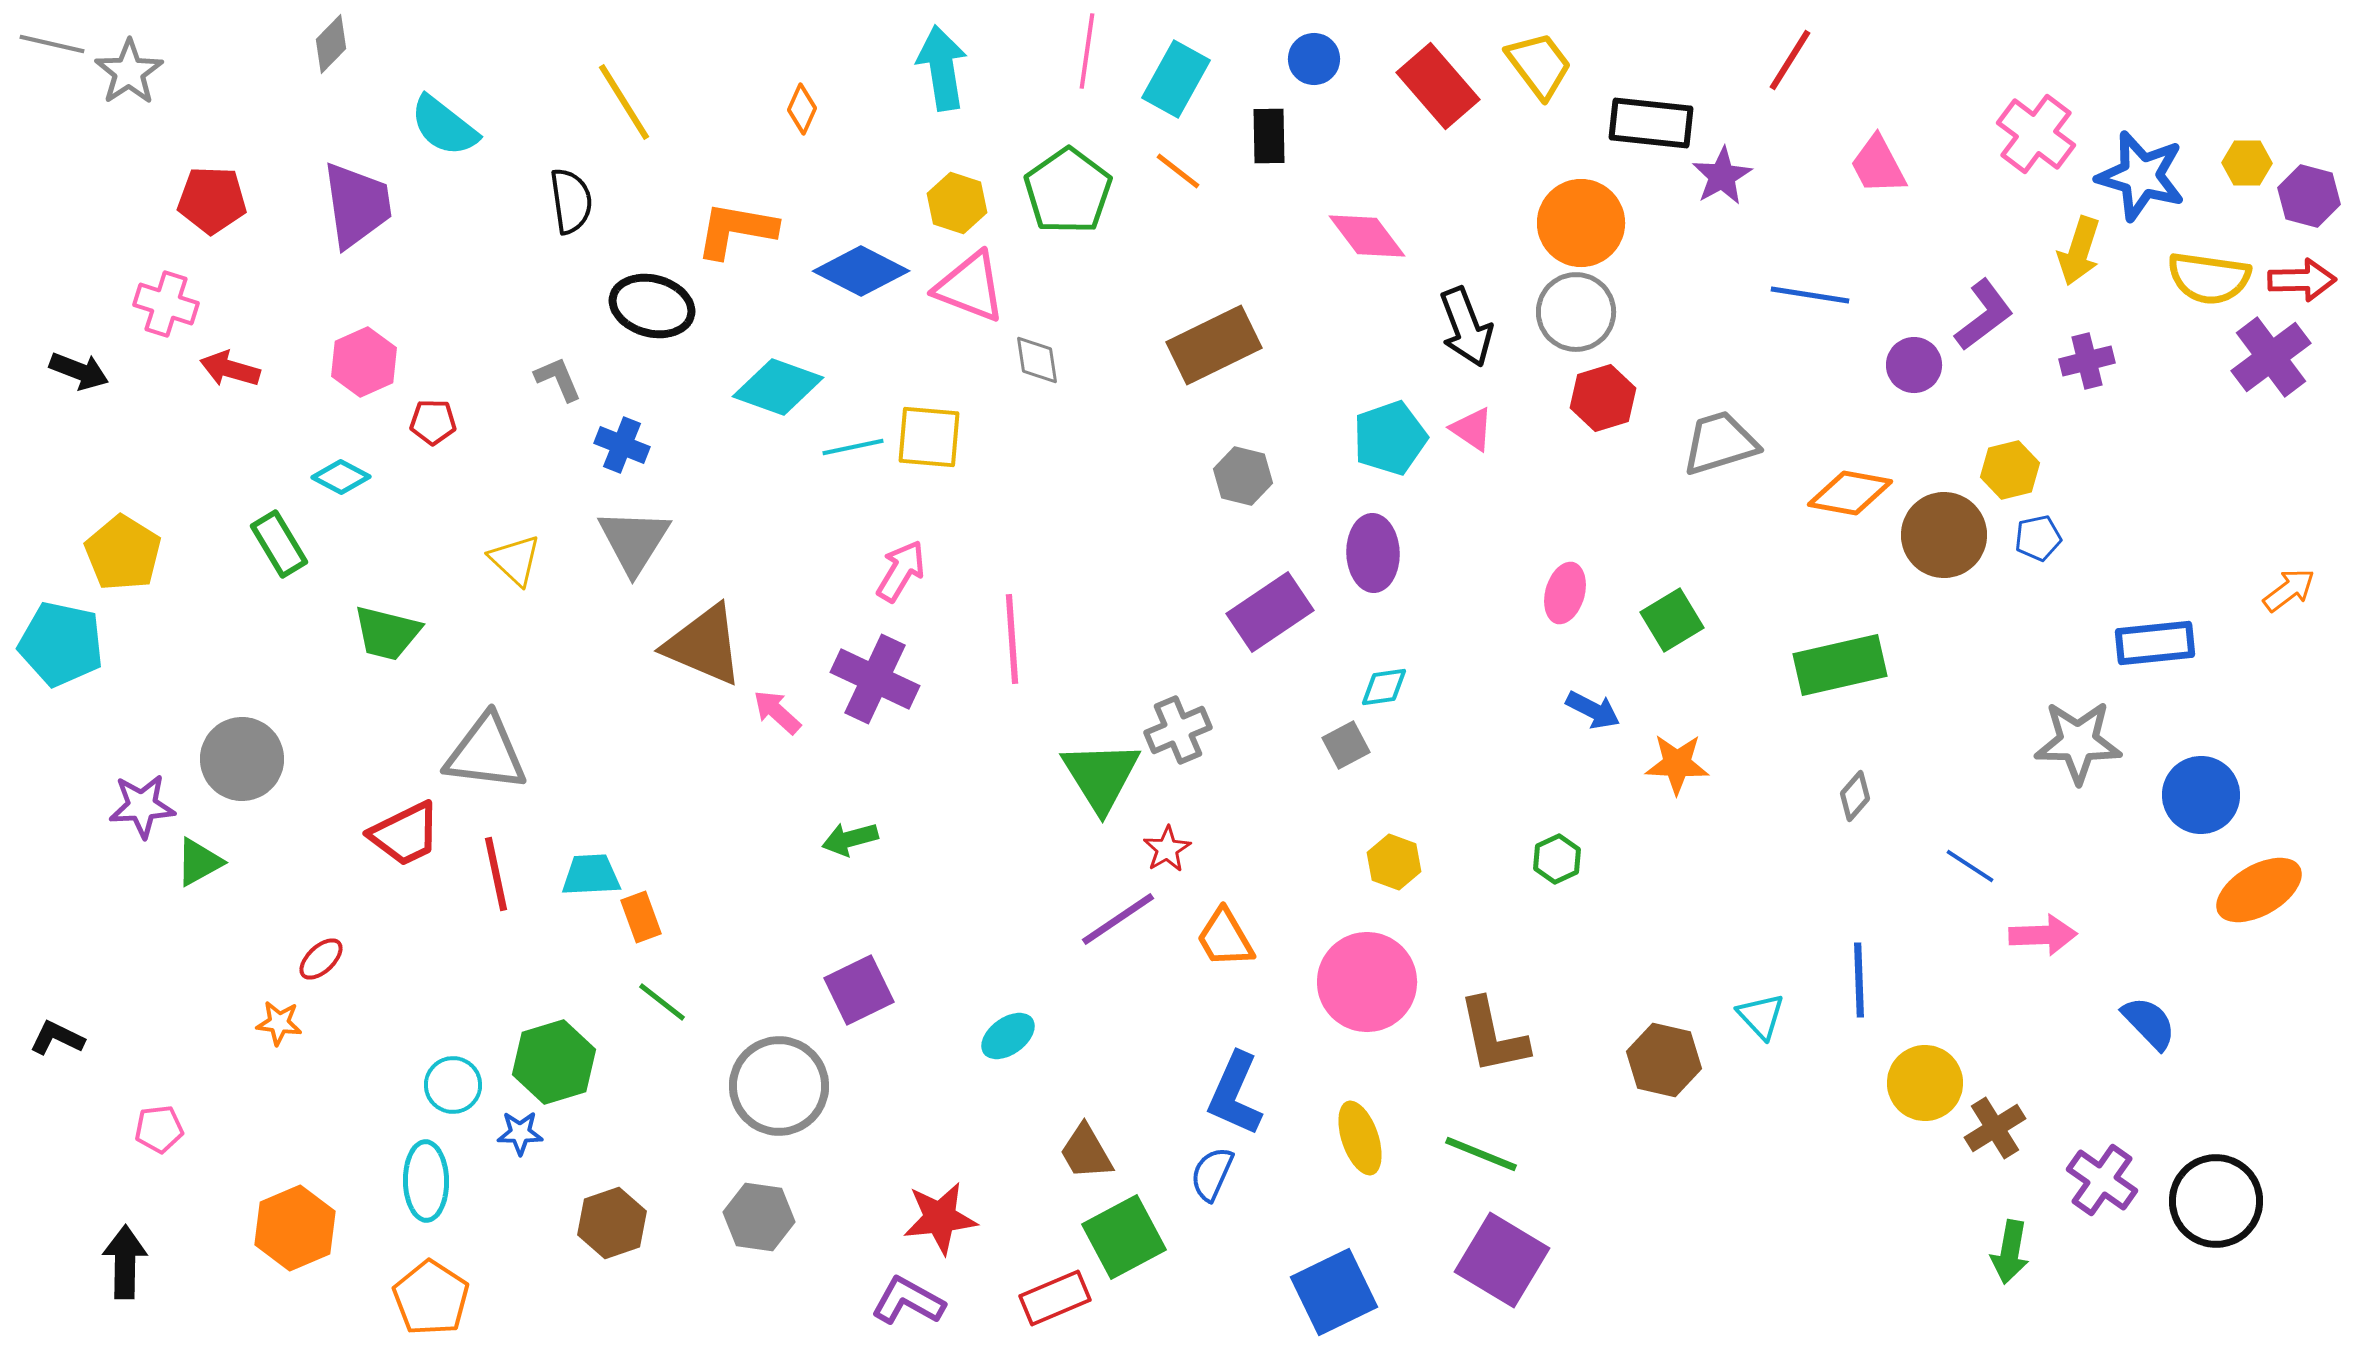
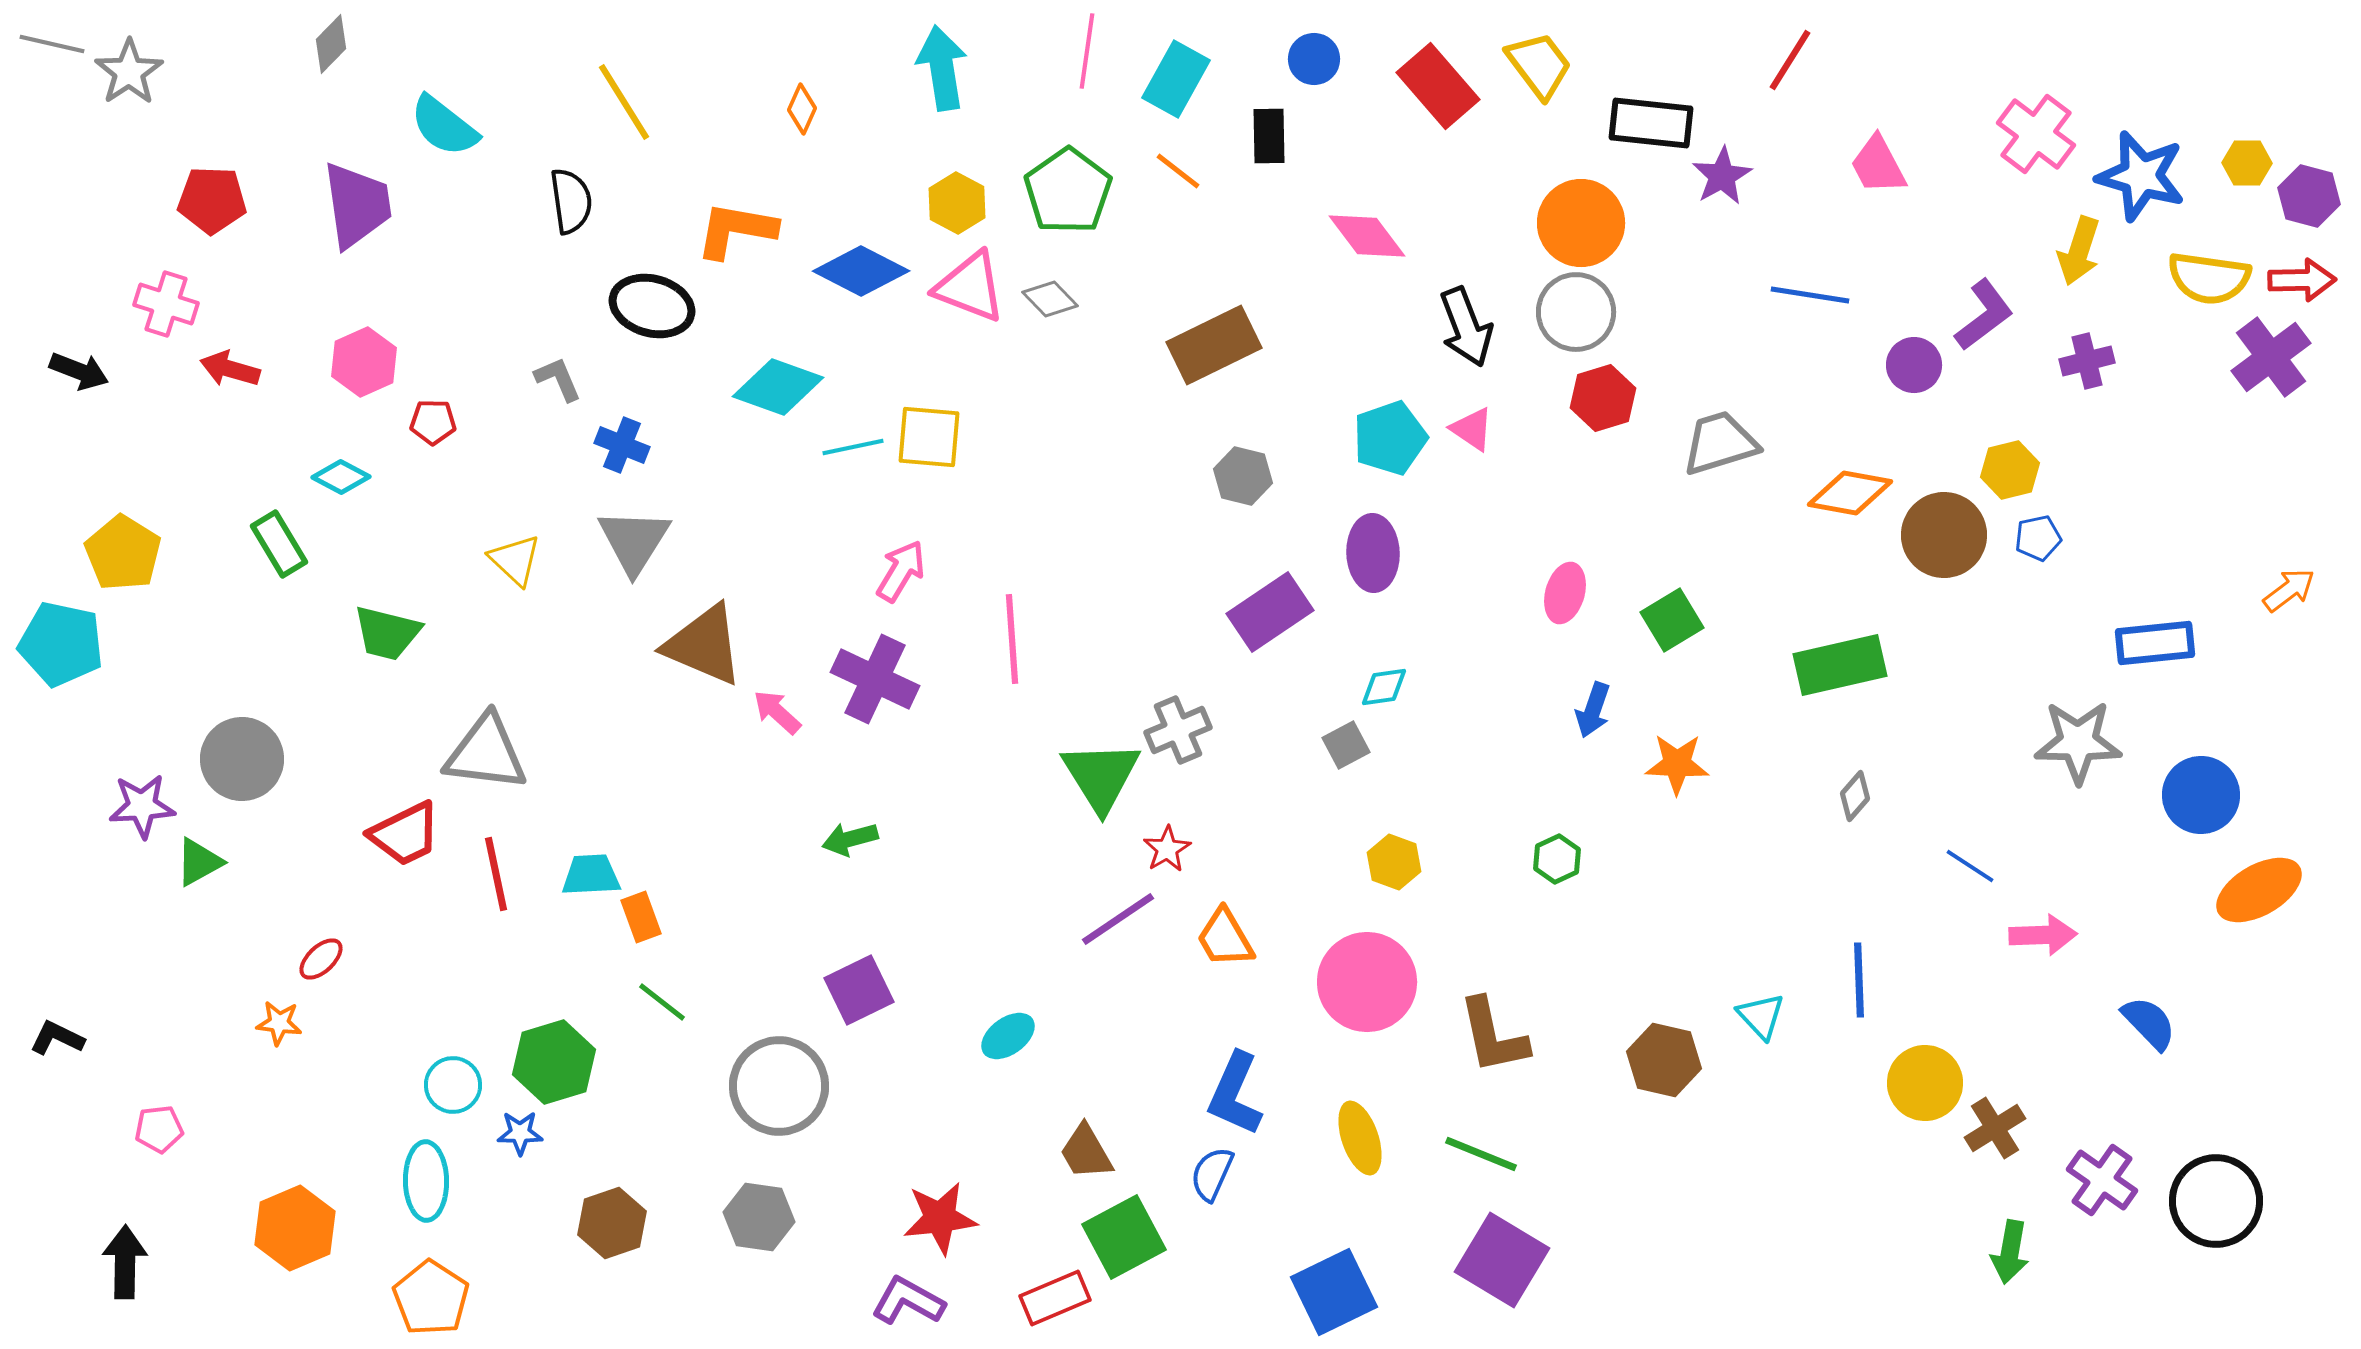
yellow hexagon at (957, 203): rotated 10 degrees clockwise
gray diamond at (1037, 360): moved 13 px right, 61 px up; rotated 36 degrees counterclockwise
blue arrow at (1593, 710): rotated 82 degrees clockwise
